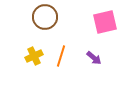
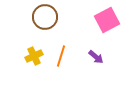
pink square: moved 2 px right, 2 px up; rotated 15 degrees counterclockwise
purple arrow: moved 2 px right, 1 px up
